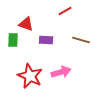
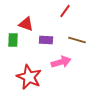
red line: rotated 24 degrees counterclockwise
brown line: moved 4 px left
pink arrow: moved 10 px up
red star: moved 1 px left, 1 px down
